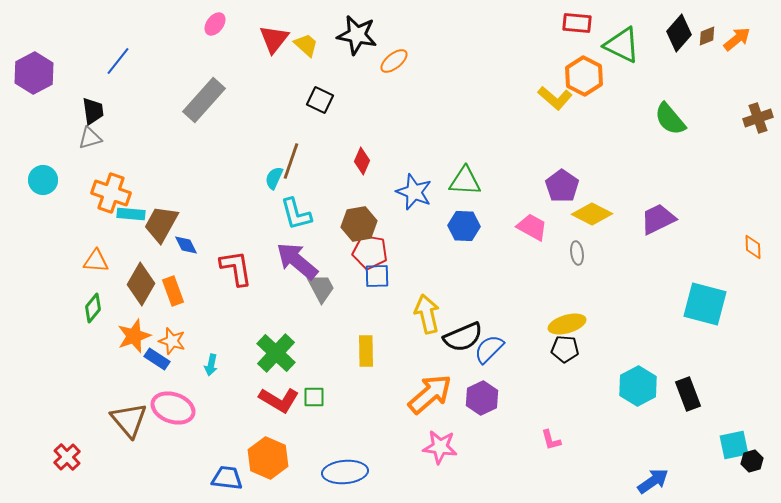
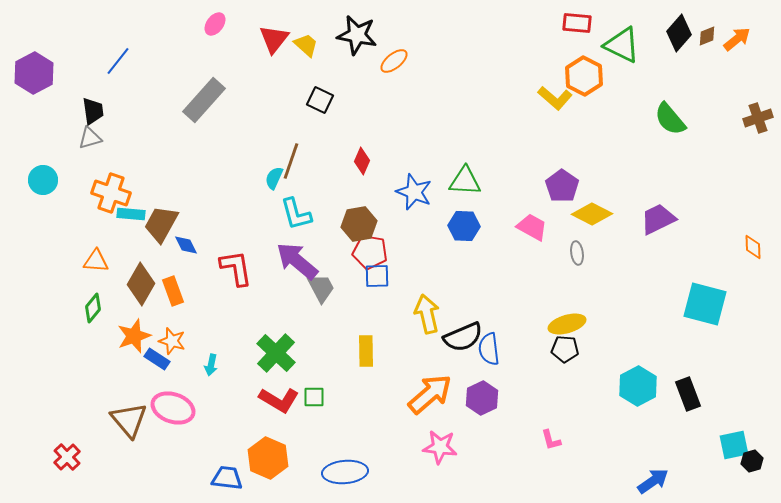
blue semicircle at (489, 349): rotated 52 degrees counterclockwise
